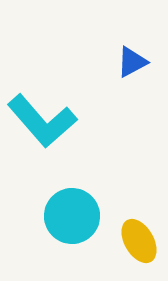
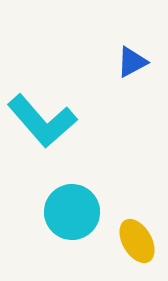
cyan circle: moved 4 px up
yellow ellipse: moved 2 px left
